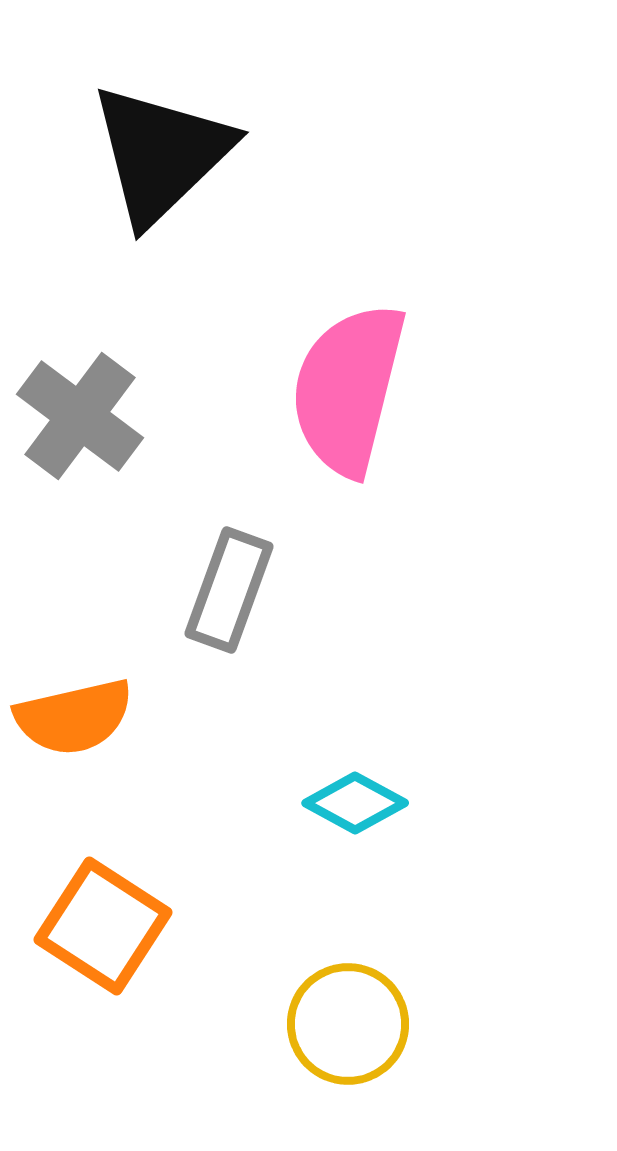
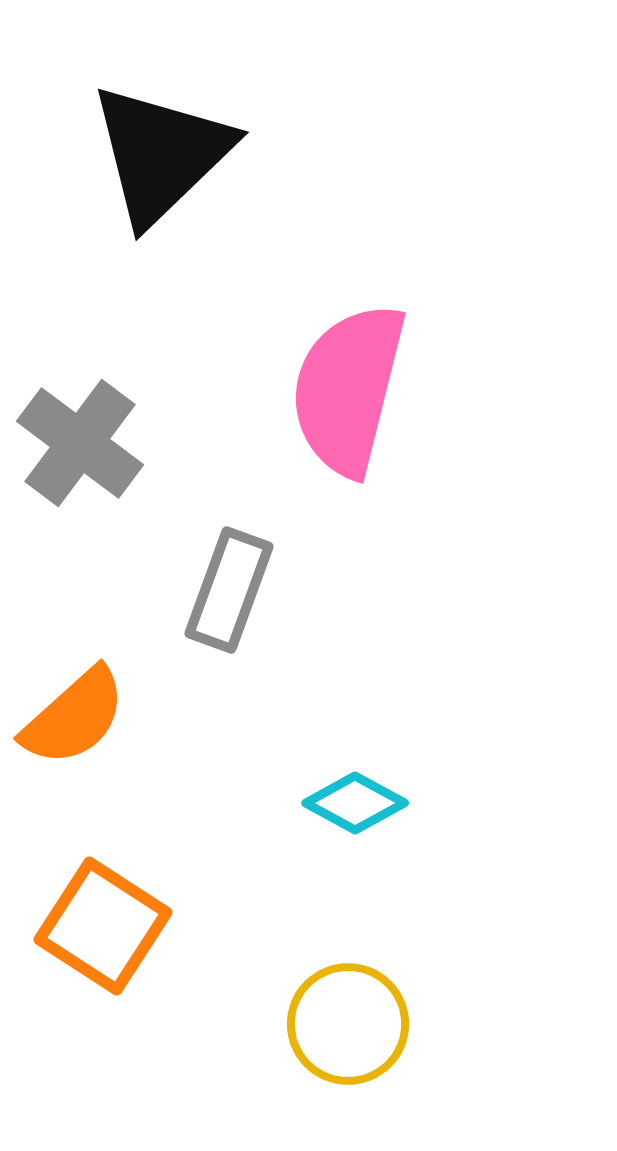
gray cross: moved 27 px down
orange semicircle: rotated 29 degrees counterclockwise
